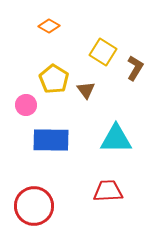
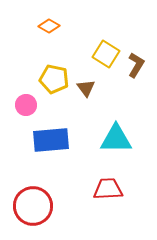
yellow square: moved 3 px right, 2 px down
brown L-shape: moved 1 px right, 3 px up
yellow pentagon: rotated 20 degrees counterclockwise
brown triangle: moved 2 px up
blue rectangle: rotated 6 degrees counterclockwise
red trapezoid: moved 2 px up
red circle: moved 1 px left
